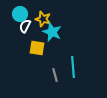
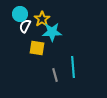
yellow star: moved 1 px left; rotated 21 degrees clockwise
cyan star: rotated 24 degrees counterclockwise
